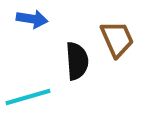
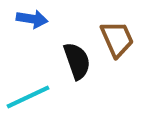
black semicircle: rotated 15 degrees counterclockwise
cyan line: rotated 9 degrees counterclockwise
